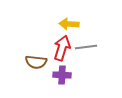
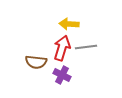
purple cross: rotated 24 degrees clockwise
